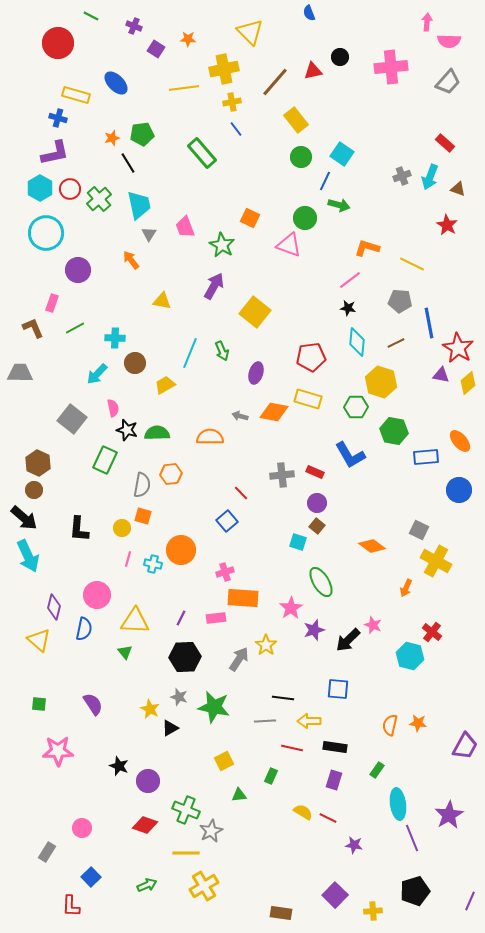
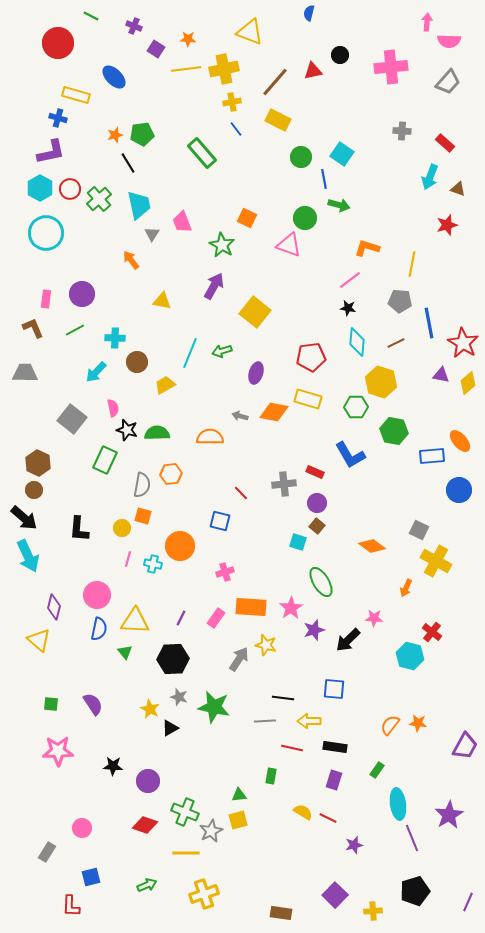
blue semicircle at (309, 13): rotated 35 degrees clockwise
yellow triangle at (250, 32): rotated 24 degrees counterclockwise
black circle at (340, 57): moved 2 px up
blue ellipse at (116, 83): moved 2 px left, 6 px up
yellow line at (184, 88): moved 2 px right, 19 px up
yellow rectangle at (296, 120): moved 18 px left; rotated 25 degrees counterclockwise
orange star at (112, 138): moved 3 px right, 3 px up
purple L-shape at (55, 153): moved 4 px left, 1 px up
gray cross at (402, 176): moved 45 px up; rotated 24 degrees clockwise
blue line at (325, 181): moved 1 px left, 2 px up; rotated 36 degrees counterclockwise
orange square at (250, 218): moved 3 px left
red star at (447, 225): rotated 25 degrees clockwise
pink trapezoid at (185, 227): moved 3 px left, 5 px up
gray triangle at (149, 234): moved 3 px right
yellow line at (412, 264): rotated 75 degrees clockwise
purple circle at (78, 270): moved 4 px right, 24 px down
pink rectangle at (52, 303): moved 6 px left, 4 px up; rotated 12 degrees counterclockwise
green line at (75, 328): moved 2 px down
red star at (458, 348): moved 5 px right, 5 px up
green arrow at (222, 351): rotated 96 degrees clockwise
brown circle at (135, 363): moved 2 px right, 1 px up
gray trapezoid at (20, 373): moved 5 px right
cyan arrow at (97, 374): moved 1 px left, 2 px up
blue rectangle at (426, 457): moved 6 px right, 1 px up
gray cross at (282, 475): moved 2 px right, 9 px down
blue square at (227, 521): moved 7 px left; rotated 35 degrees counterclockwise
orange circle at (181, 550): moved 1 px left, 4 px up
orange rectangle at (243, 598): moved 8 px right, 9 px down
pink rectangle at (216, 618): rotated 48 degrees counterclockwise
pink star at (373, 625): moved 1 px right, 7 px up; rotated 18 degrees counterclockwise
blue semicircle at (84, 629): moved 15 px right
yellow star at (266, 645): rotated 20 degrees counterclockwise
black hexagon at (185, 657): moved 12 px left, 2 px down
blue square at (338, 689): moved 4 px left
green square at (39, 704): moved 12 px right
orange semicircle at (390, 725): rotated 25 degrees clockwise
yellow square at (224, 761): moved 14 px right, 59 px down; rotated 12 degrees clockwise
black star at (119, 766): moved 6 px left; rotated 18 degrees counterclockwise
green rectangle at (271, 776): rotated 14 degrees counterclockwise
green cross at (186, 810): moved 1 px left, 2 px down
purple star at (354, 845): rotated 24 degrees counterclockwise
blue square at (91, 877): rotated 30 degrees clockwise
yellow cross at (204, 886): moved 8 px down; rotated 12 degrees clockwise
purple line at (470, 901): moved 2 px left, 1 px down
